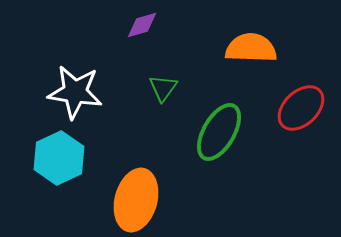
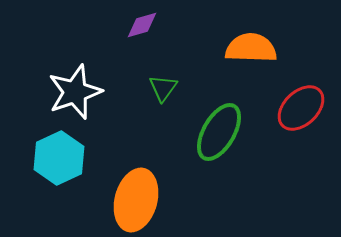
white star: rotated 28 degrees counterclockwise
